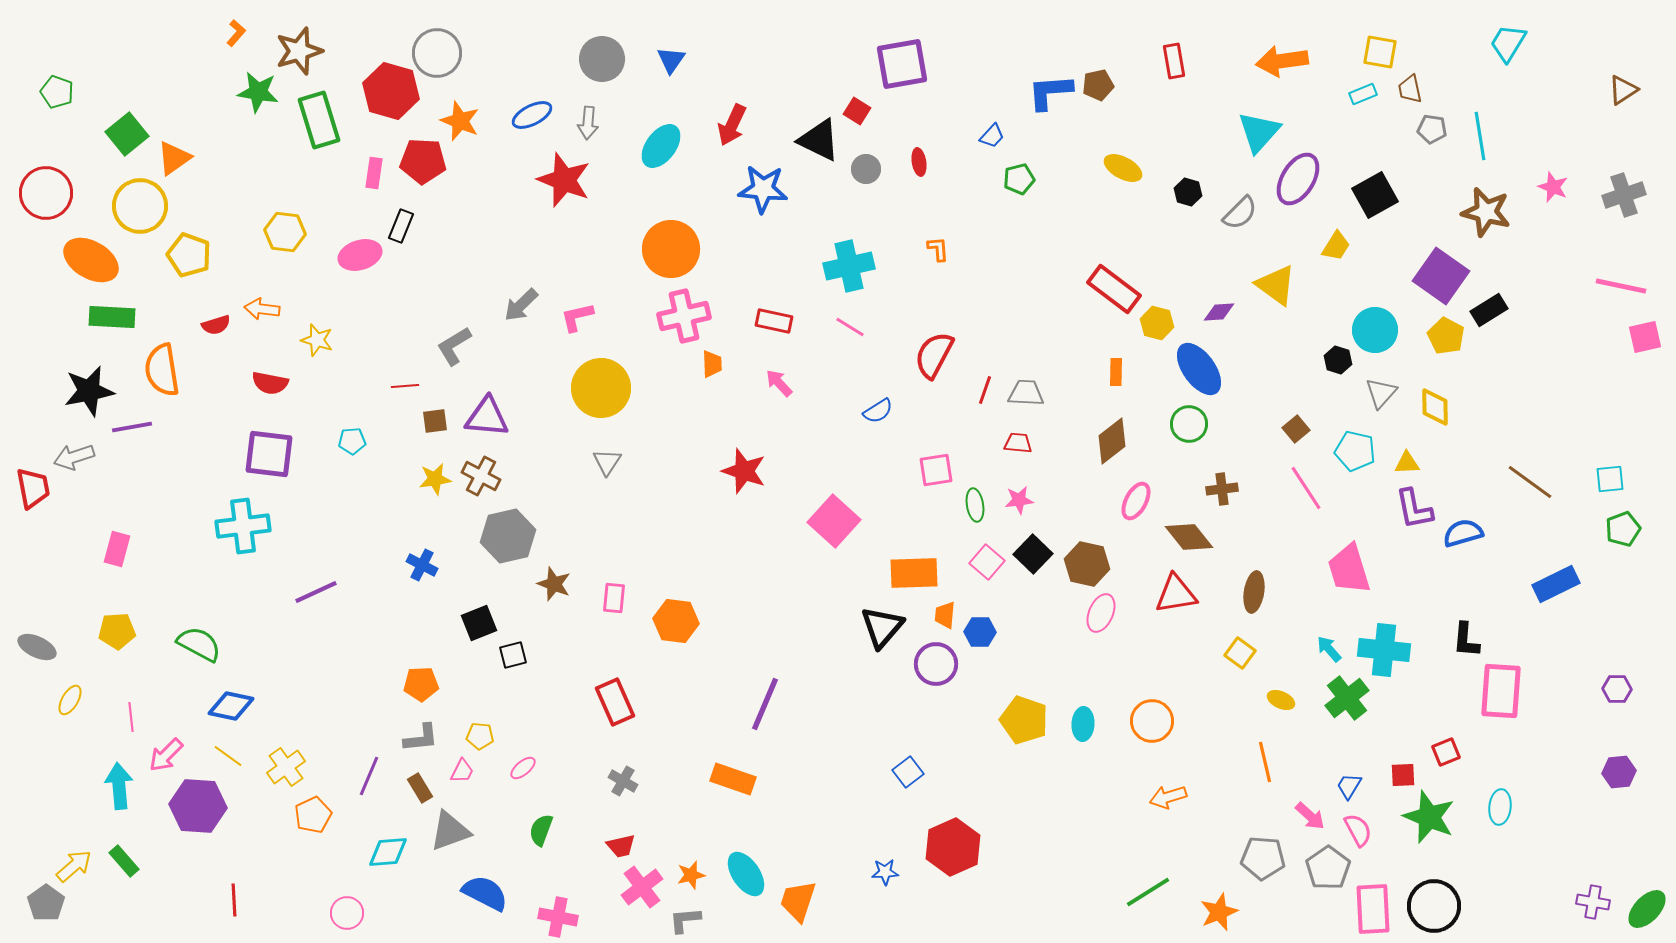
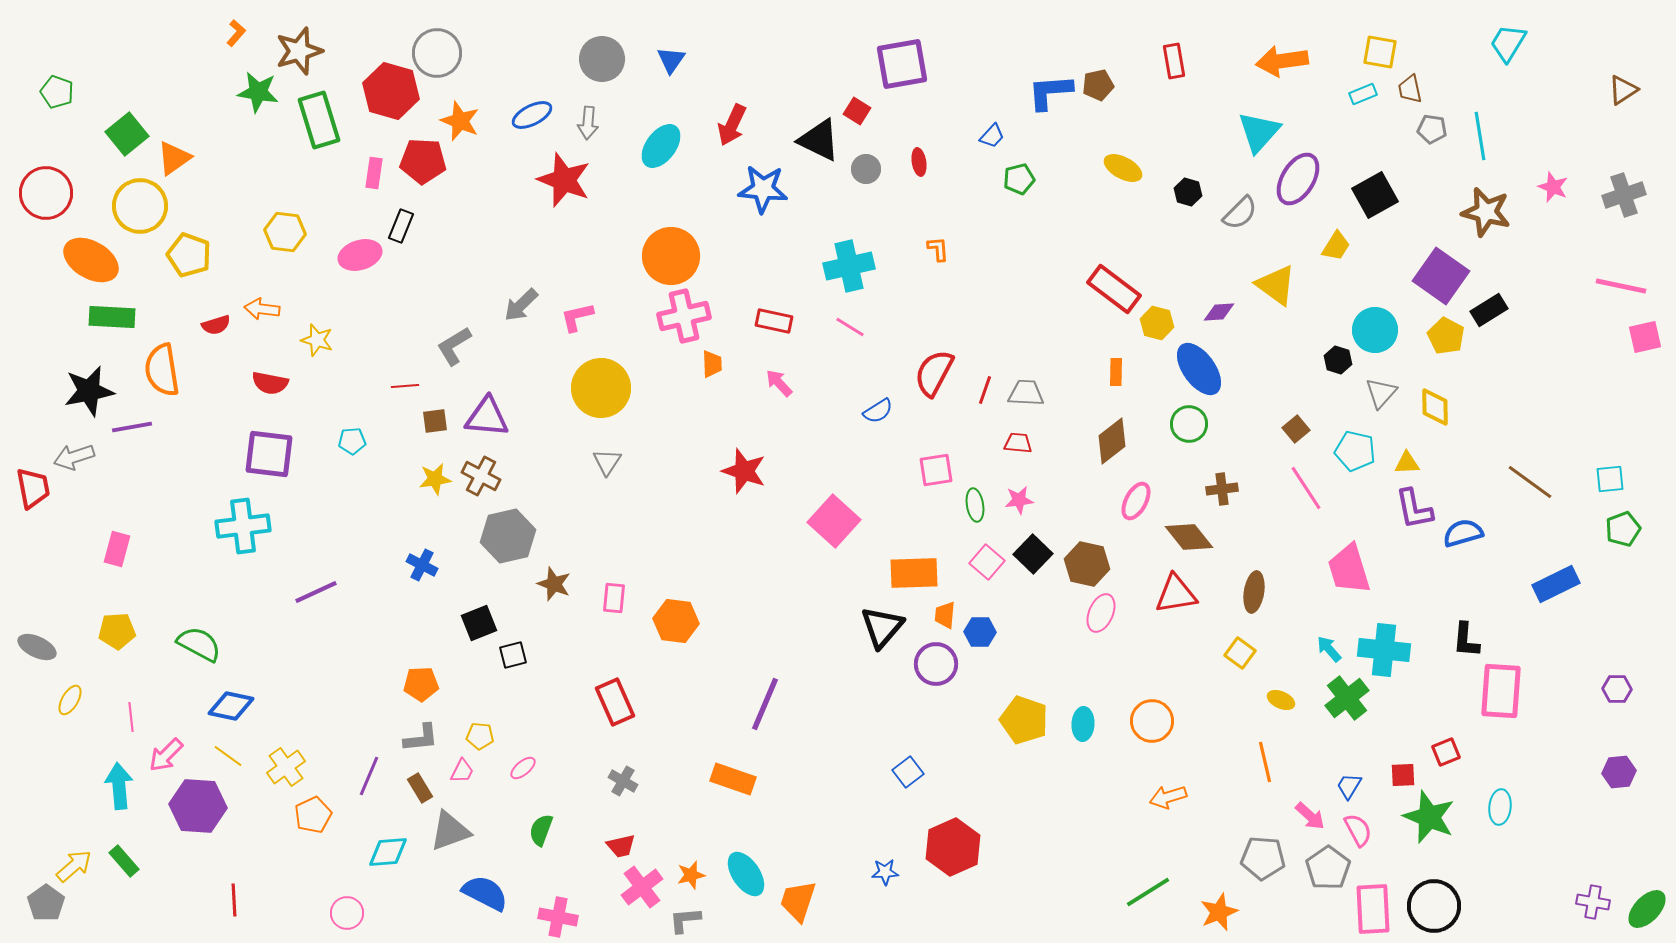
orange circle at (671, 249): moved 7 px down
red semicircle at (934, 355): moved 18 px down
